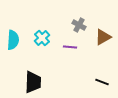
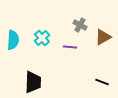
gray cross: moved 1 px right
